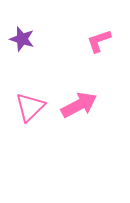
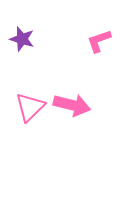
pink arrow: moved 7 px left; rotated 42 degrees clockwise
